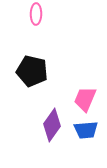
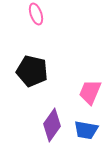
pink ellipse: rotated 20 degrees counterclockwise
pink trapezoid: moved 5 px right, 7 px up
blue trapezoid: rotated 15 degrees clockwise
